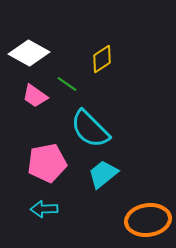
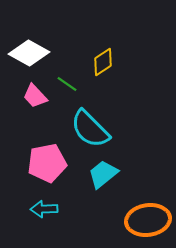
yellow diamond: moved 1 px right, 3 px down
pink trapezoid: rotated 12 degrees clockwise
